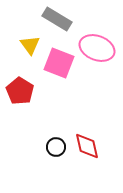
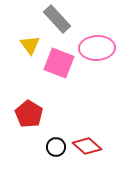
gray rectangle: rotated 16 degrees clockwise
pink ellipse: rotated 24 degrees counterclockwise
red pentagon: moved 9 px right, 23 px down
red diamond: rotated 36 degrees counterclockwise
